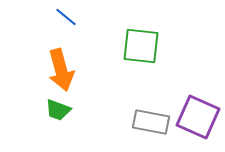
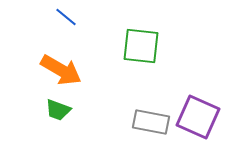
orange arrow: rotated 45 degrees counterclockwise
